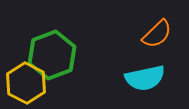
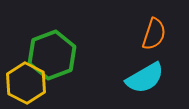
orange semicircle: moved 3 px left; rotated 28 degrees counterclockwise
cyan semicircle: rotated 18 degrees counterclockwise
